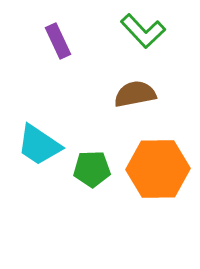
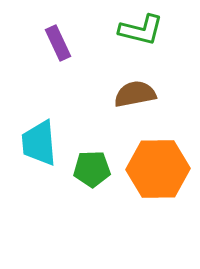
green L-shape: moved 2 px left, 1 px up; rotated 33 degrees counterclockwise
purple rectangle: moved 2 px down
cyan trapezoid: moved 2 px up; rotated 51 degrees clockwise
